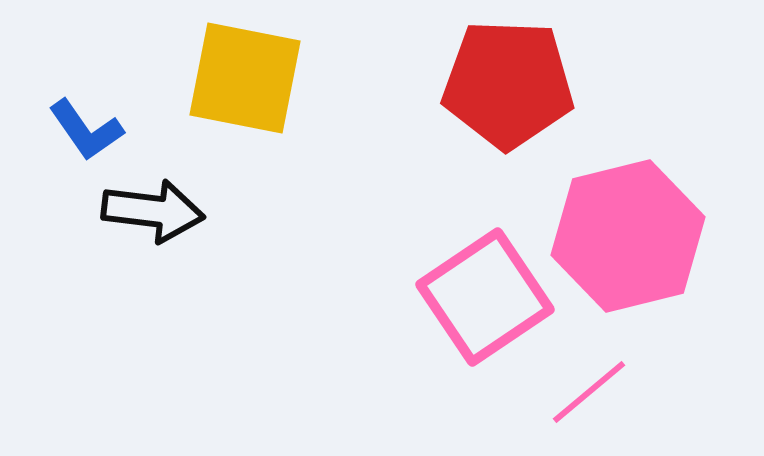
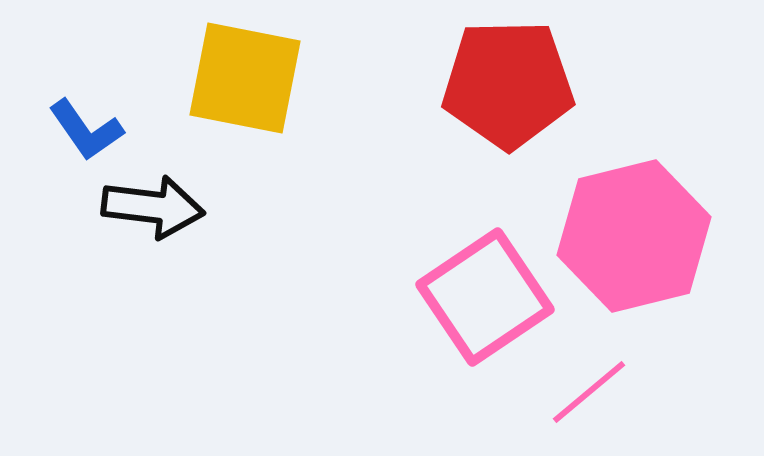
red pentagon: rotated 3 degrees counterclockwise
black arrow: moved 4 px up
pink hexagon: moved 6 px right
